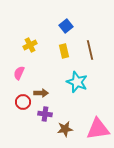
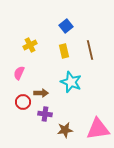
cyan star: moved 6 px left
brown star: moved 1 px down
